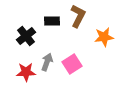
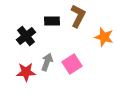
orange star: rotated 24 degrees clockwise
